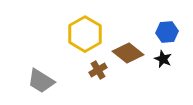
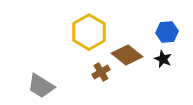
yellow hexagon: moved 4 px right, 2 px up
brown diamond: moved 1 px left, 2 px down
brown cross: moved 3 px right, 2 px down
gray trapezoid: moved 5 px down
